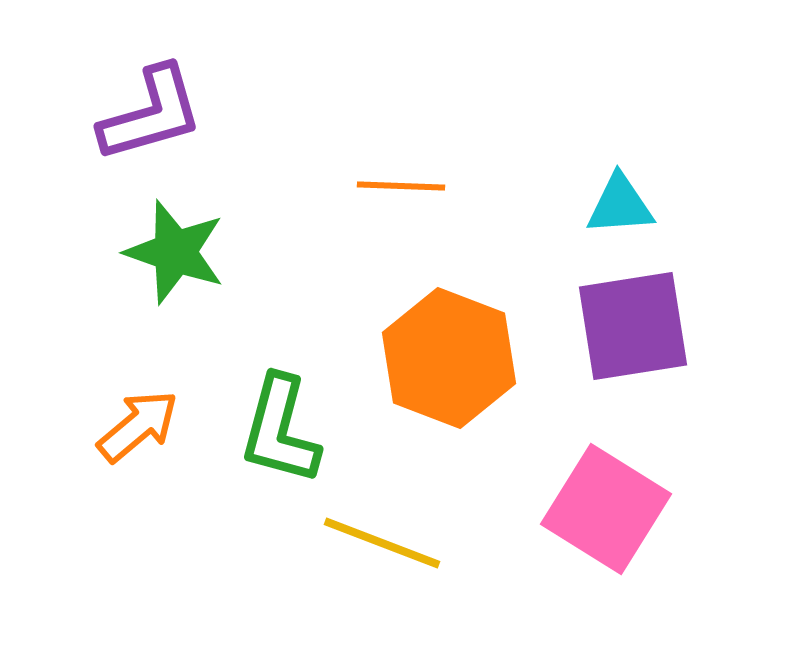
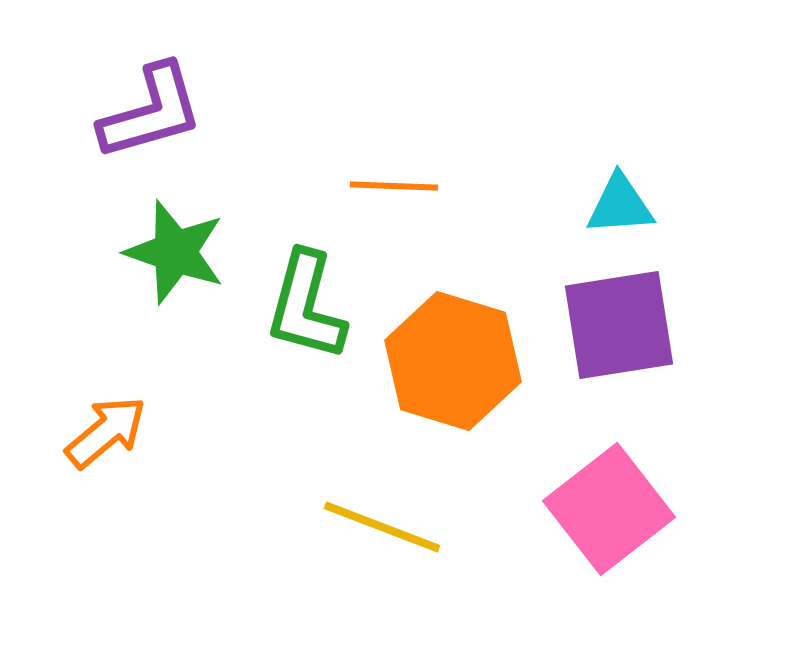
purple L-shape: moved 2 px up
orange line: moved 7 px left
purple square: moved 14 px left, 1 px up
orange hexagon: moved 4 px right, 3 px down; rotated 4 degrees counterclockwise
orange arrow: moved 32 px left, 6 px down
green L-shape: moved 26 px right, 124 px up
pink square: moved 3 px right; rotated 20 degrees clockwise
yellow line: moved 16 px up
